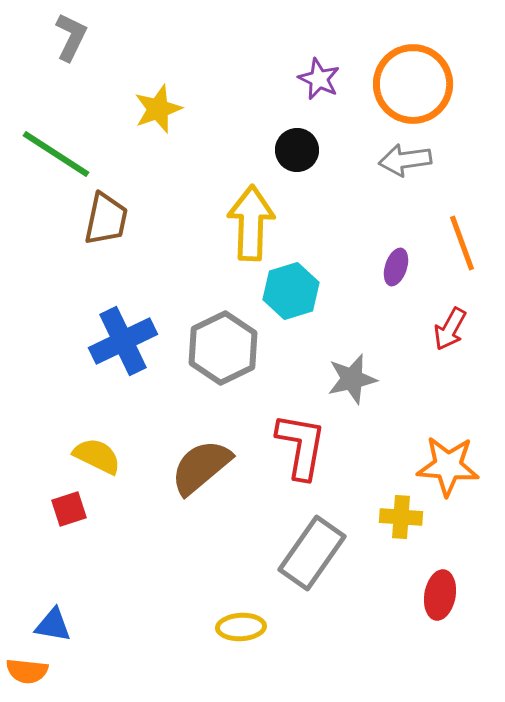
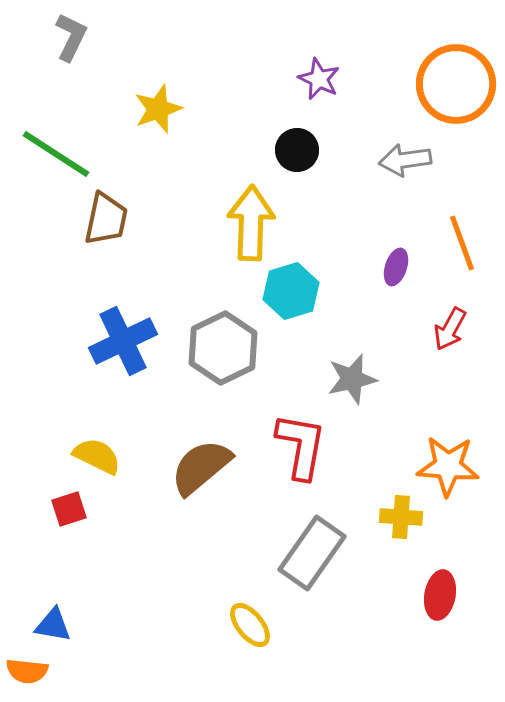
orange circle: moved 43 px right
yellow ellipse: moved 9 px right, 2 px up; rotated 54 degrees clockwise
